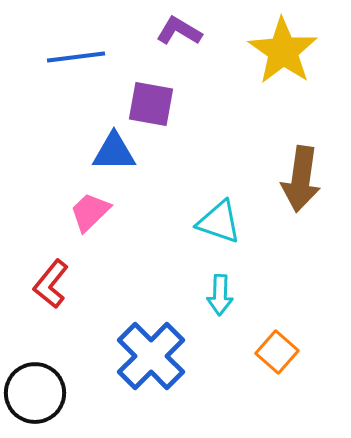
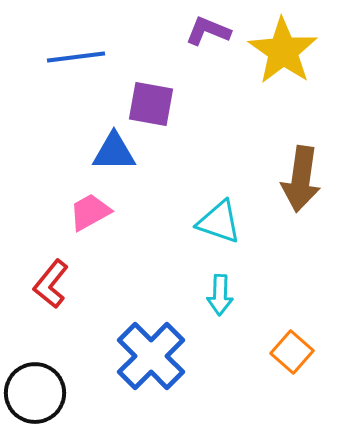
purple L-shape: moved 29 px right; rotated 9 degrees counterclockwise
pink trapezoid: rotated 15 degrees clockwise
orange square: moved 15 px right
